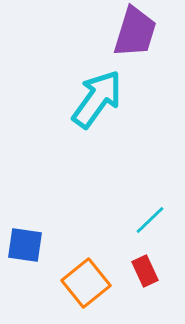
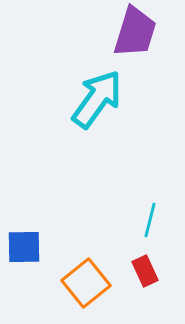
cyan line: rotated 32 degrees counterclockwise
blue square: moved 1 px left, 2 px down; rotated 9 degrees counterclockwise
